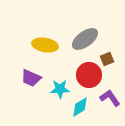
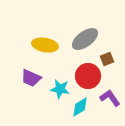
red circle: moved 1 px left, 1 px down
cyan star: rotated 12 degrees clockwise
